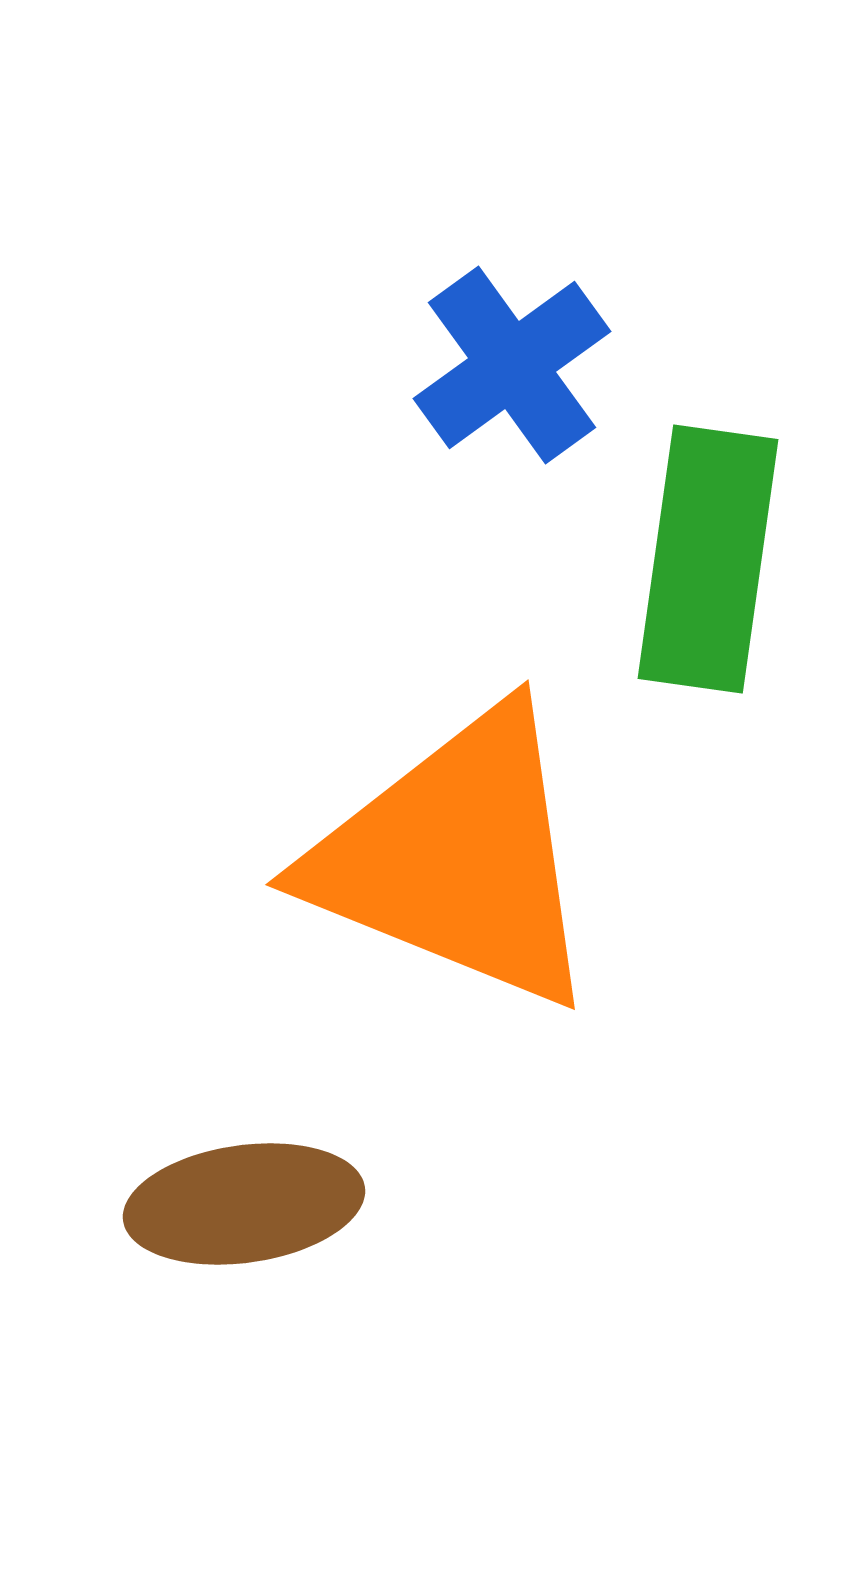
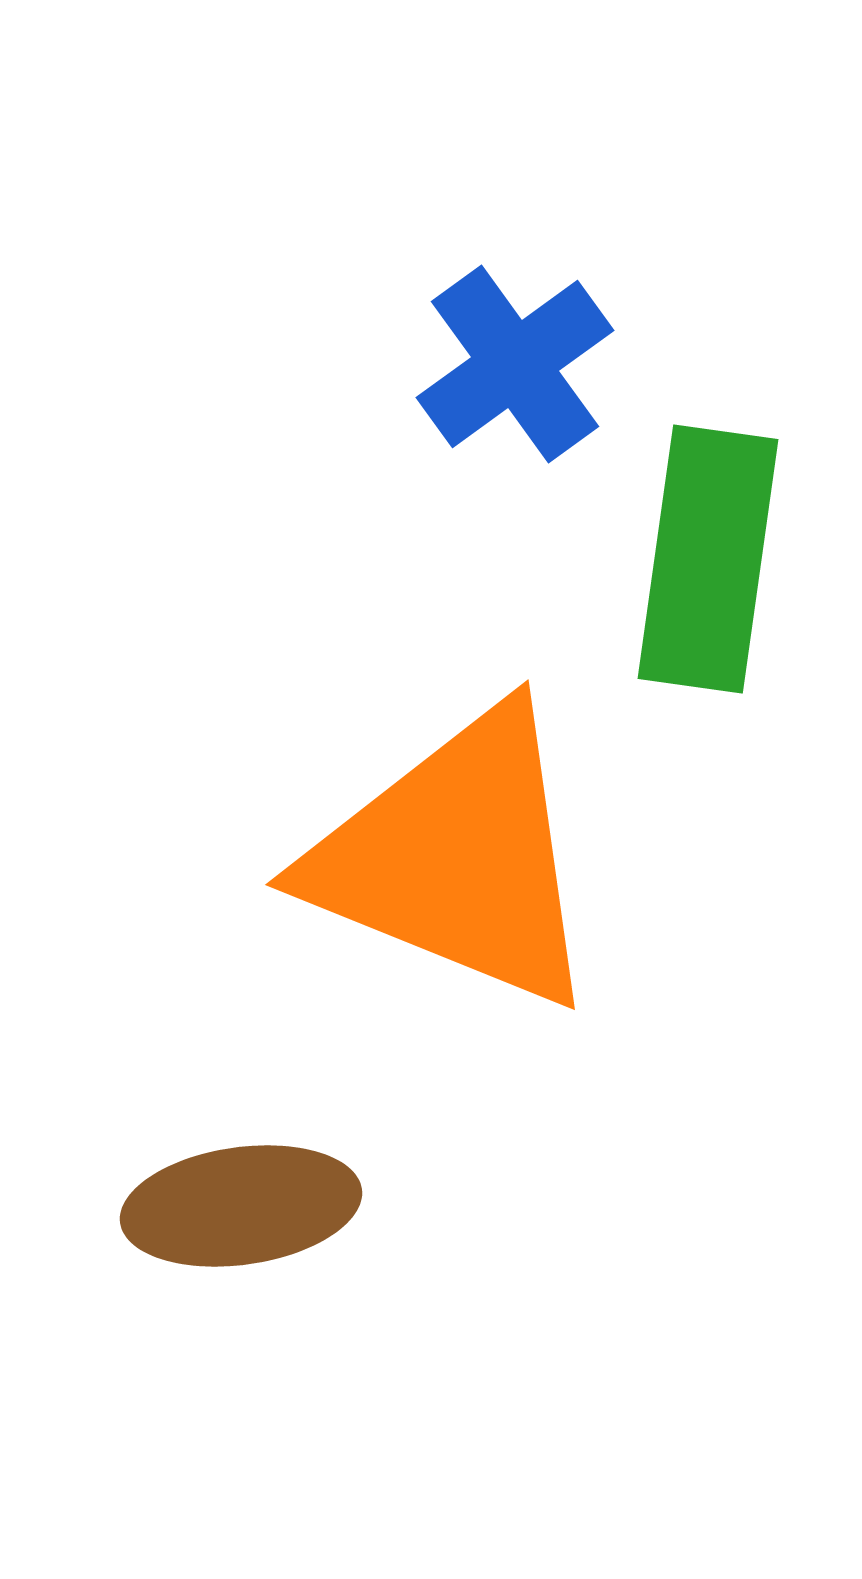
blue cross: moved 3 px right, 1 px up
brown ellipse: moved 3 px left, 2 px down
